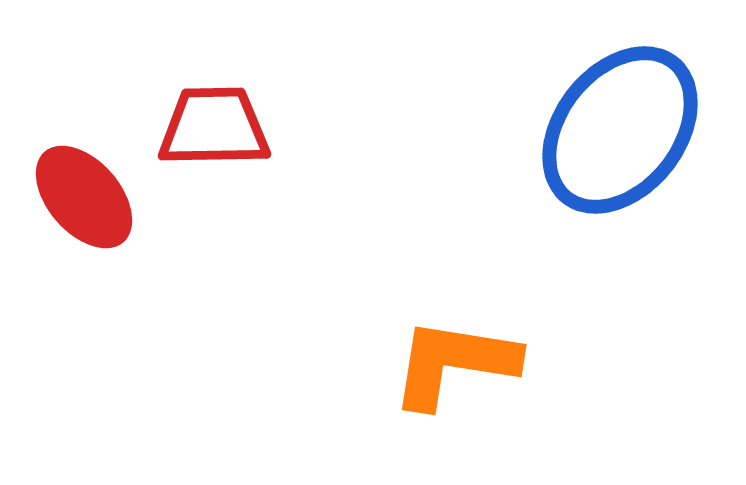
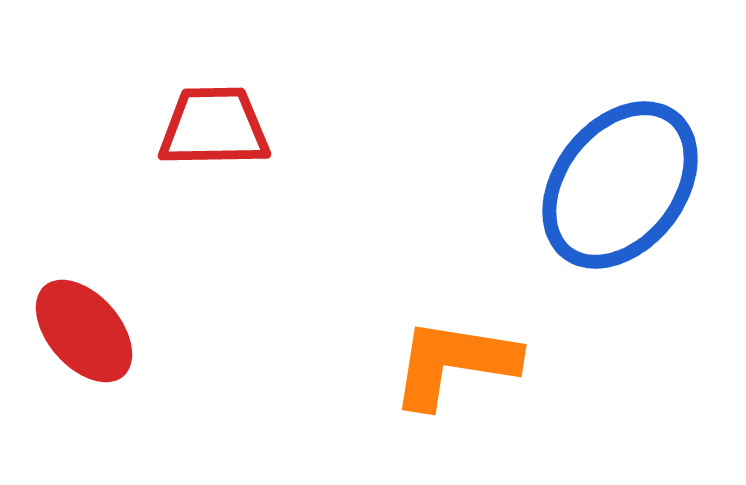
blue ellipse: moved 55 px down
red ellipse: moved 134 px down
